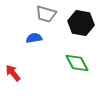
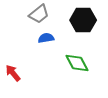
gray trapezoid: moved 7 px left; rotated 55 degrees counterclockwise
black hexagon: moved 2 px right, 3 px up; rotated 10 degrees counterclockwise
blue semicircle: moved 12 px right
